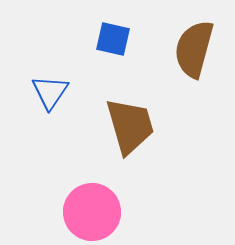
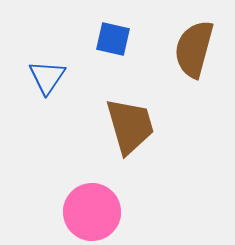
blue triangle: moved 3 px left, 15 px up
